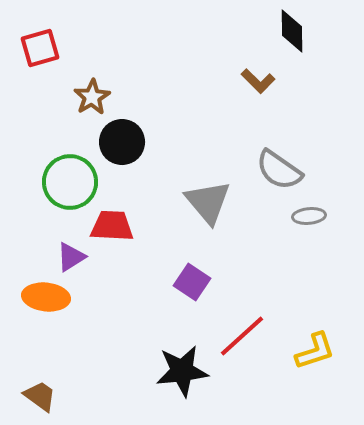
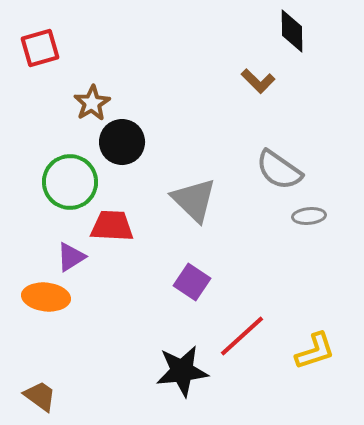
brown star: moved 6 px down
gray triangle: moved 14 px left, 2 px up; rotated 6 degrees counterclockwise
